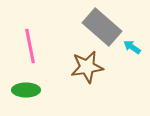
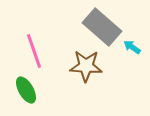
pink line: moved 4 px right, 5 px down; rotated 8 degrees counterclockwise
brown star: moved 1 px left, 1 px up; rotated 12 degrees clockwise
green ellipse: rotated 60 degrees clockwise
